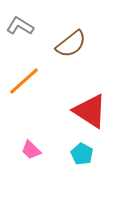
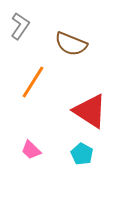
gray L-shape: rotated 92 degrees clockwise
brown semicircle: rotated 60 degrees clockwise
orange line: moved 9 px right, 1 px down; rotated 16 degrees counterclockwise
